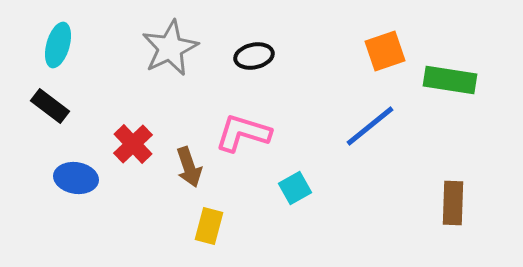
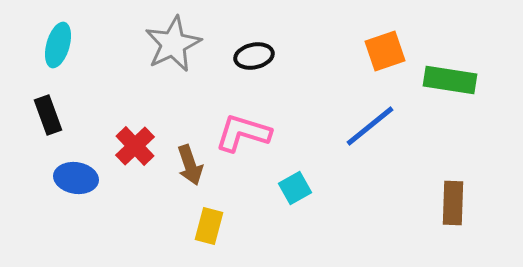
gray star: moved 3 px right, 4 px up
black rectangle: moved 2 px left, 9 px down; rotated 33 degrees clockwise
red cross: moved 2 px right, 2 px down
brown arrow: moved 1 px right, 2 px up
